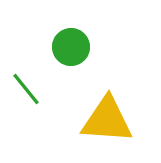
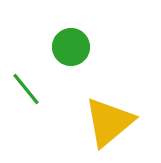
yellow triangle: moved 2 px right, 2 px down; rotated 44 degrees counterclockwise
